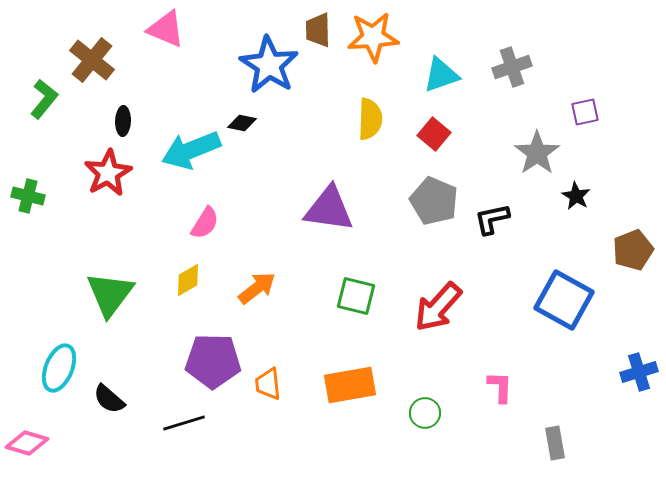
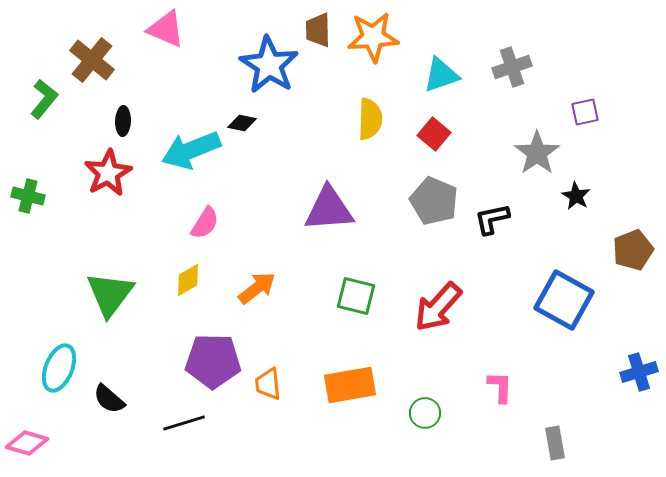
purple triangle: rotated 12 degrees counterclockwise
